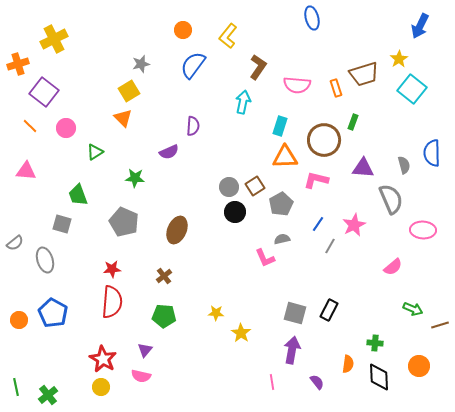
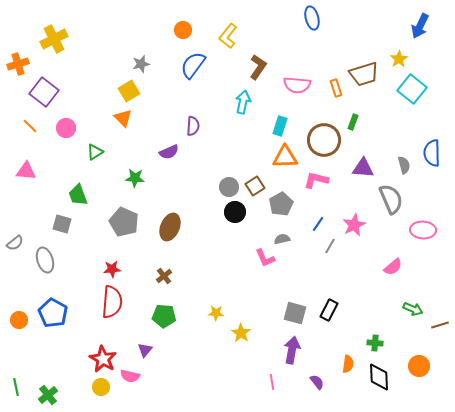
brown ellipse at (177, 230): moved 7 px left, 3 px up
pink semicircle at (141, 376): moved 11 px left
